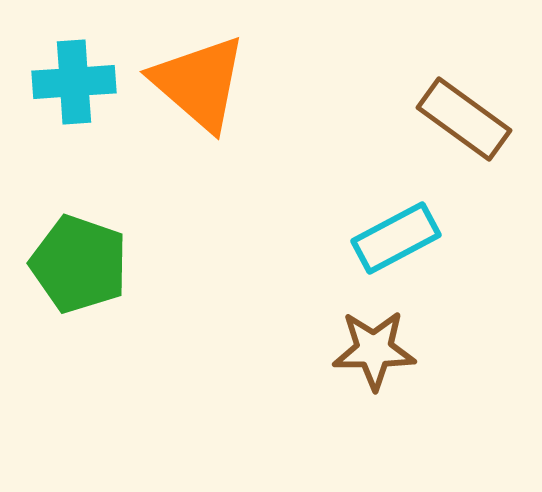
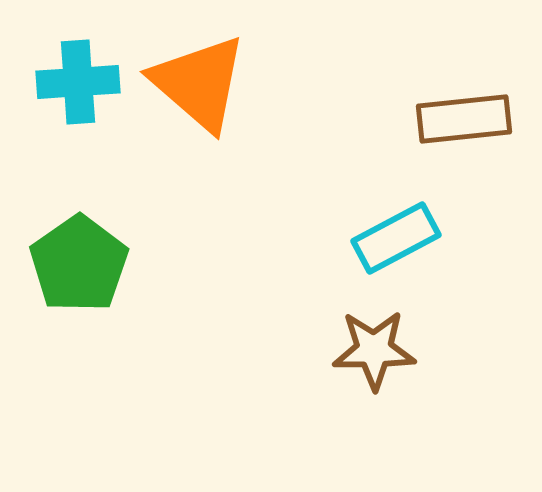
cyan cross: moved 4 px right
brown rectangle: rotated 42 degrees counterclockwise
green pentagon: rotated 18 degrees clockwise
